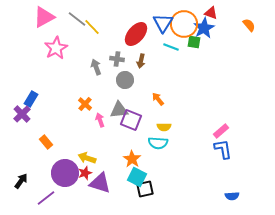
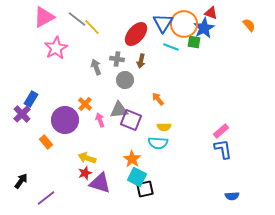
purple circle: moved 53 px up
